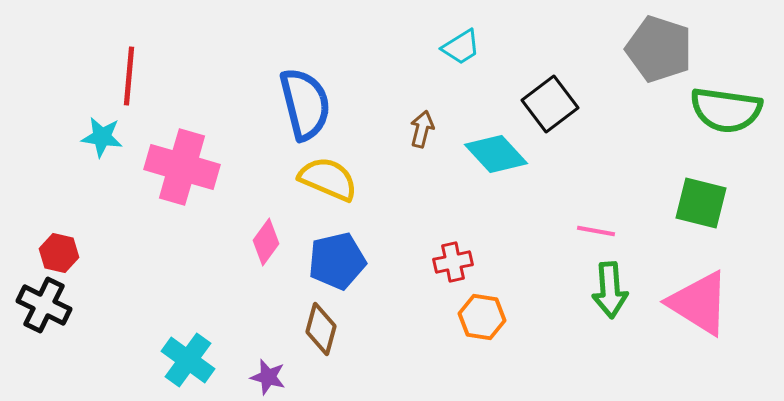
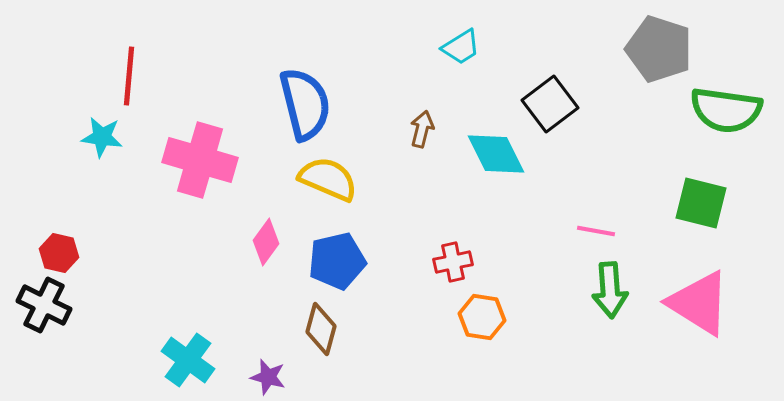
cyan diamond: rotated 16 degrees clockwise
pink cross: moved 18 px right, 7 px up
